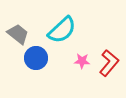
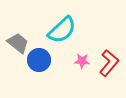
gray trapezoid: moved 9 px down
blue circle: moved 3 px right, 2 px down
